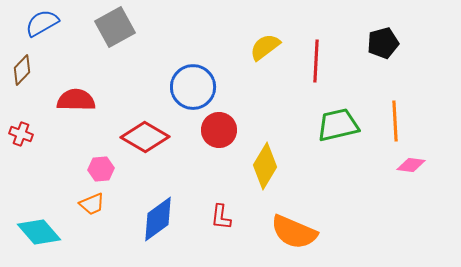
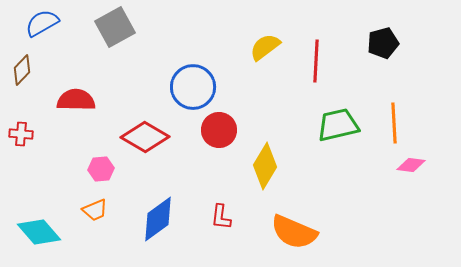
orange line: moved 1 px left, 2 px down
red cross: rotated 15 degrees counterclockwise
orange trapezoid: moved 3 px right, 6 px down
